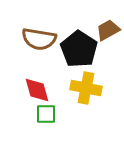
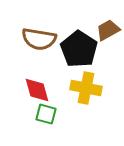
green square: rotated 15 degrees clockwise
